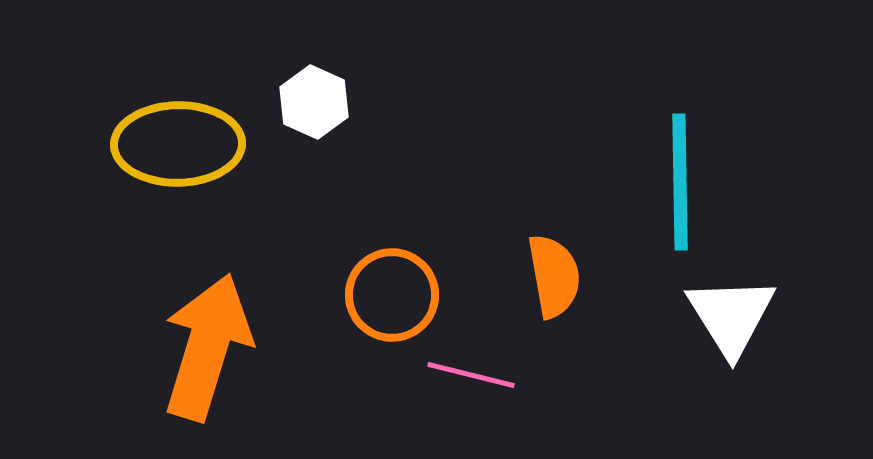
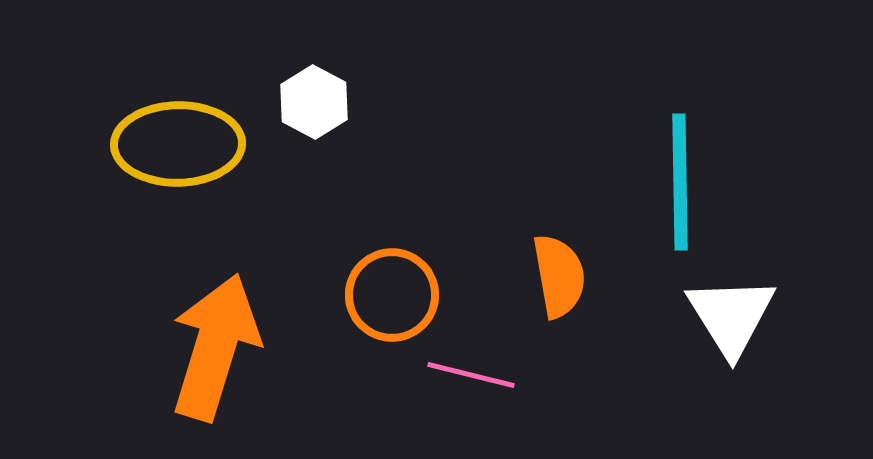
white hexagon: rotated 4 degrees clockwise
orange semicircle: moved 5 px right
orange arrow: moved 8 px right
